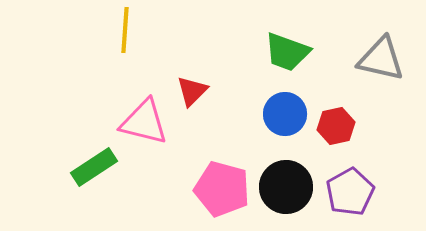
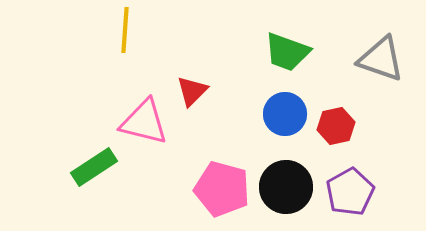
gray triangle: rotated 6 degrees clockwise
